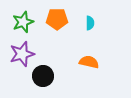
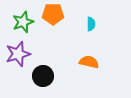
orange pentagon: moved 4 px left, 5 px up
cyan semicircle: moved 1 px right, 1 px down
purple star: moved 4 px left
